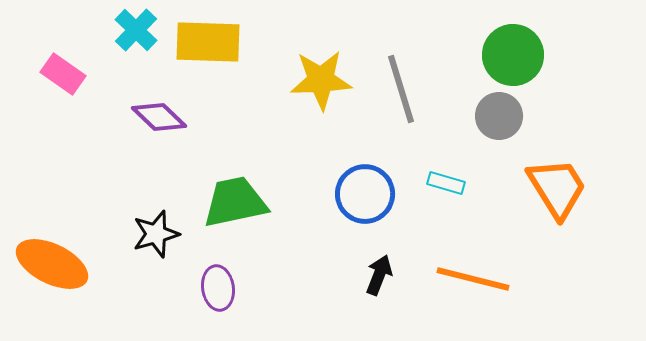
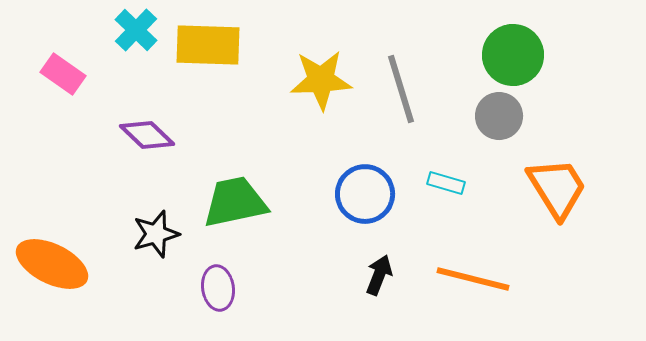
yellow rectangle: moved 3 px down
purple diamond: moved 12 px left, 18 px down
